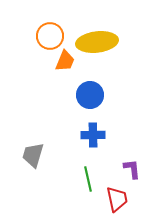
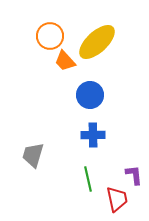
yellow ellipse: rotated 36 degrees counterclockwise
orange trapezoid: rotated 115 degrees clockwise
purple L-shape: moved 2 px right, 6 px down
